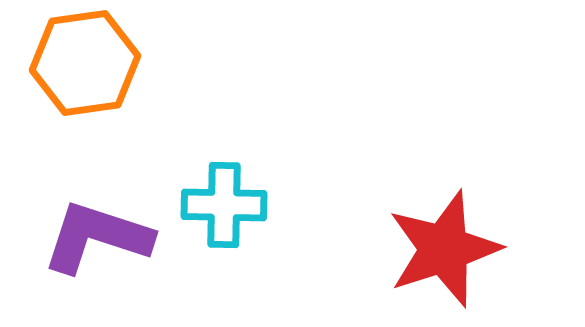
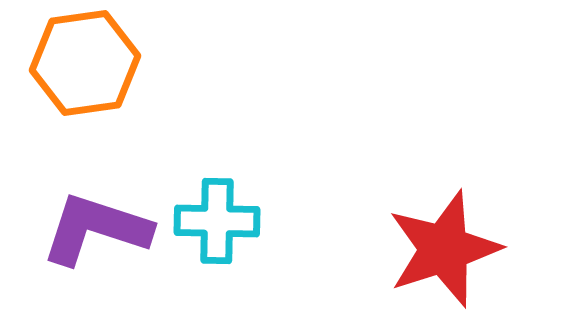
cyan cross: moved 7 px left, 16 px down
purple L-shape: moved 1 px left, 8 px up
